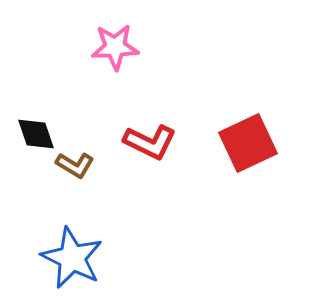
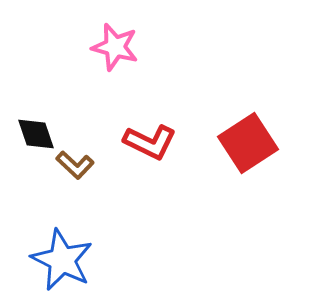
pink star: rotated 18 degrees clockwise
red square: rotated 8 degrees counterclockwise
brown L-shape: rotated 12 degrees clockwise
blue star: moved 10 px left, 2 px down
